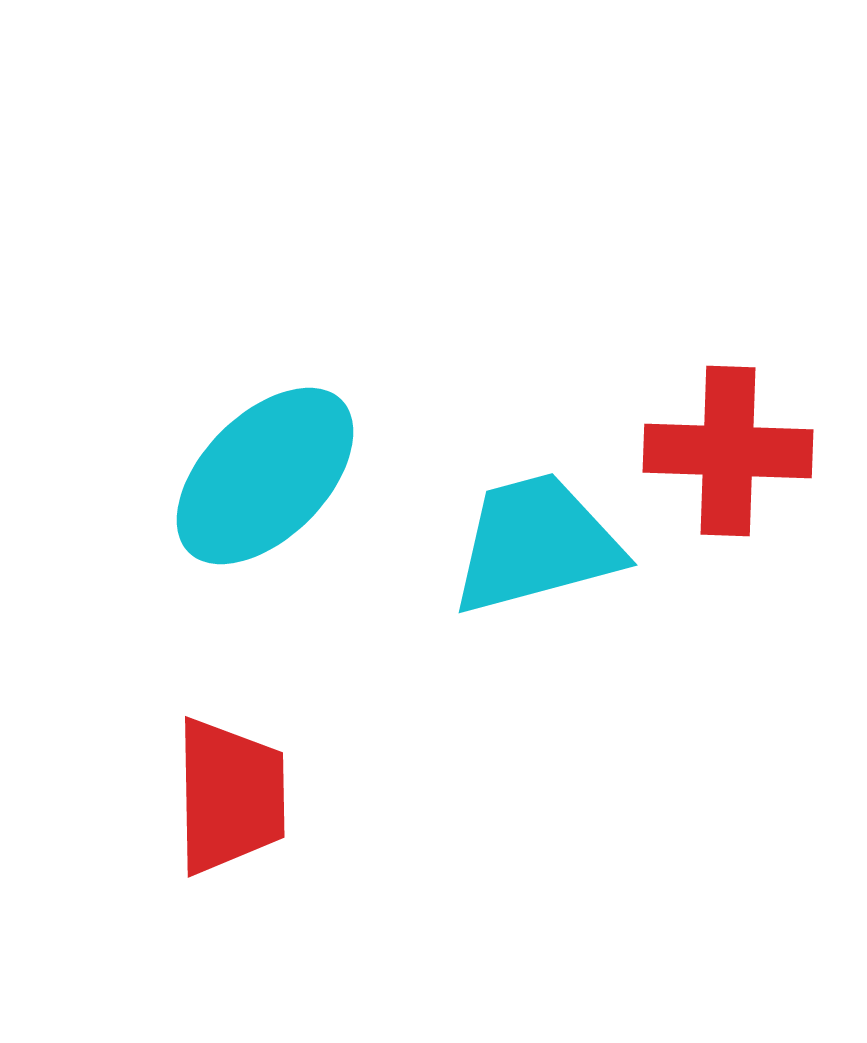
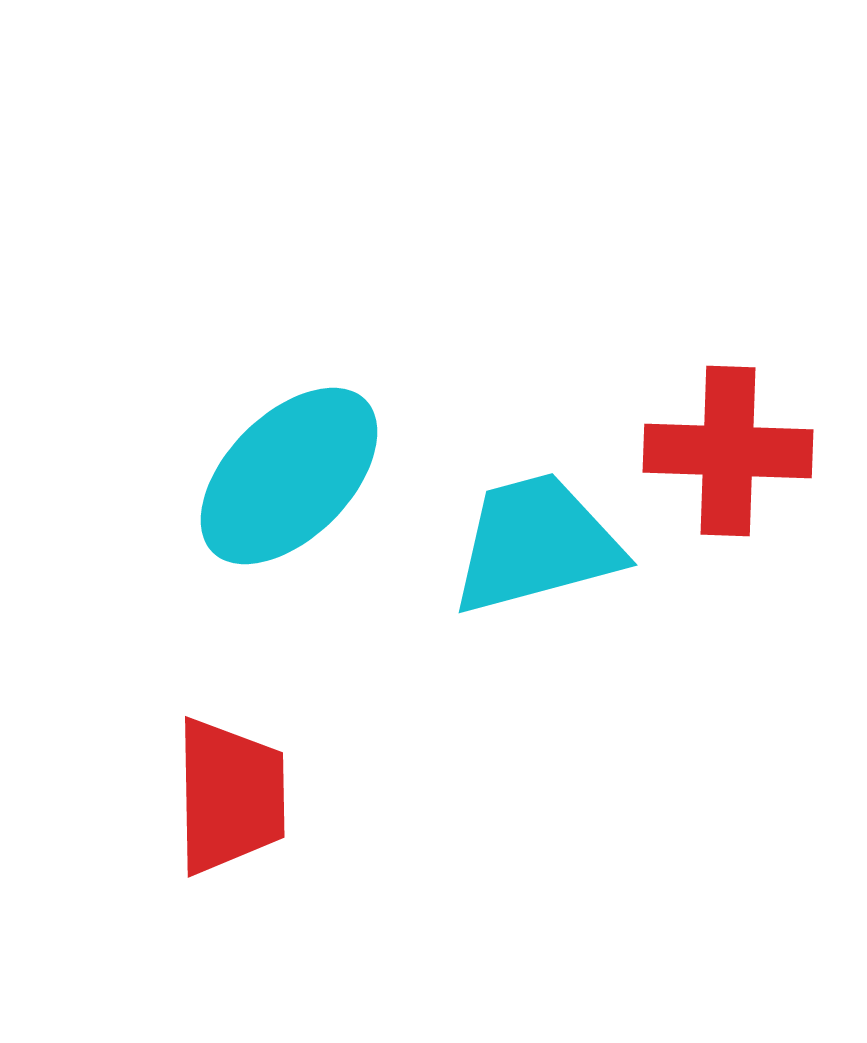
cyan ellipse: moved 24 px right
